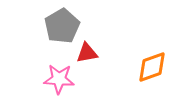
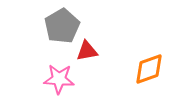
red triangle: moved 2 px up
orange diamond: moved 3 px left, 2 px down
